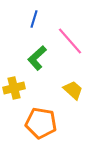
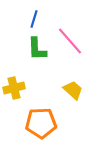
green L-shape: moved 9 px up; rotated 50 degrees counterclockwise
orange pentagon: rotated 12 degrees counterclockwise
